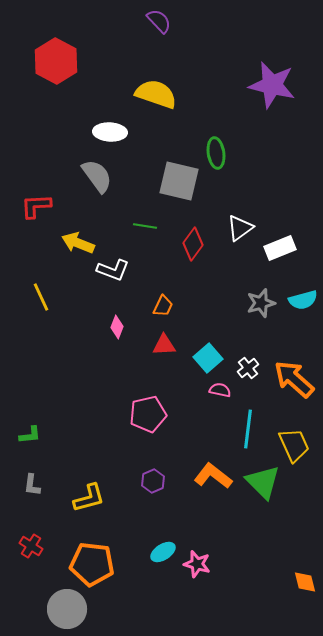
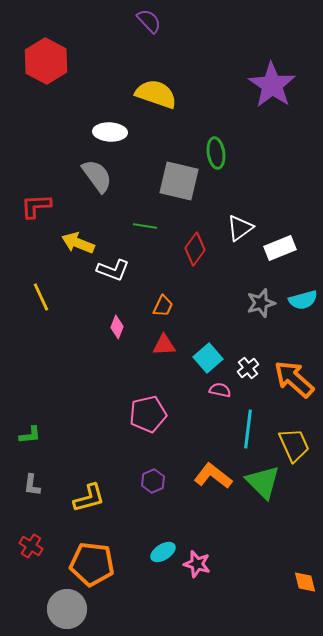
purple semicircle: moved 10 px left
red hexagon: moved 10 px left
purple star: rotated 21 degrees clockwise
red diamond: moved 2 px right, 5 px down
